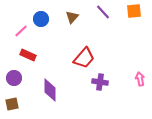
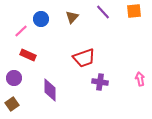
red trapezoid: rotated 30 degrees clockwise
brown square: rotated 24 degrees counterclockwise
